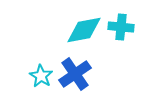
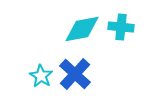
cyan diamond: moved 2 px left, 1 px up
blue cross: rotated 12 degrees counterclockwise
